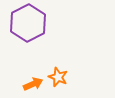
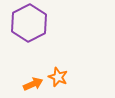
purple hexagon: moved 1 px right
